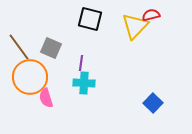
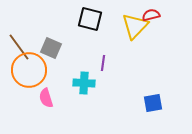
purple line: moved 22 px right
orange circle: moved 1 px left, 7 px up
blue square: rotated 36 degrees clockwise
